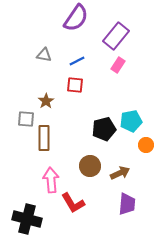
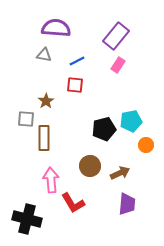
purple semicircle: moved 20 px left, 10 px down; rotated 120 degrees counterclockwise
